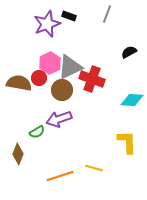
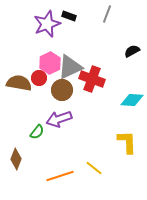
black semicircle: moved 3 px right, 1 px up
green semicircle: rotated 21 degrees counterclockwise
brown diamond: moved 2 px left, 5 px down
yellow line: rotated 24 degrees clockwise
